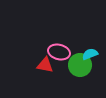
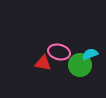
red triangle: moved 2 px left, 2 px up
